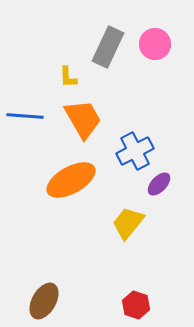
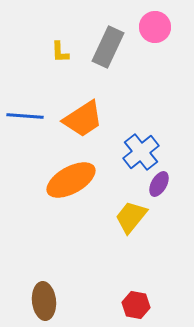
pink circle: moved 17 px up
yellow L-shape: moved 8 px left, 25 px up
orange trapezoid: rotated 87 degrees clockwise
blue cross: moved 6 px right, 1 px down; rotated 12 degrees counterclockwise
purple ellipse: rotated 15 degrees counterclockwise
yellow trapezoid: moved 3 px right, 6 px up
brown ellipse: rotated 36 degrees counterclockwise
red hexagon: rotated 8 degrees counterclockwise
